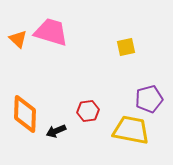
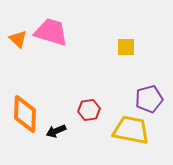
yellow square: rotated 12 degrees clockwise
red hexagon: moved 1 px right, 1 px up
